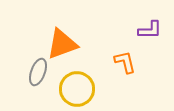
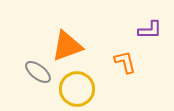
orange triangle: moved 5 px right, 2 px down
gray ellipse: rotated 72 degrees counterclockwise
